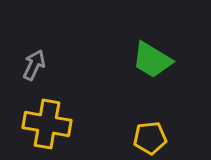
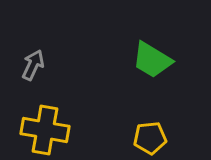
gray arrow: moved 1 px left
yellow cross: moved 2 px left, 6 px down
